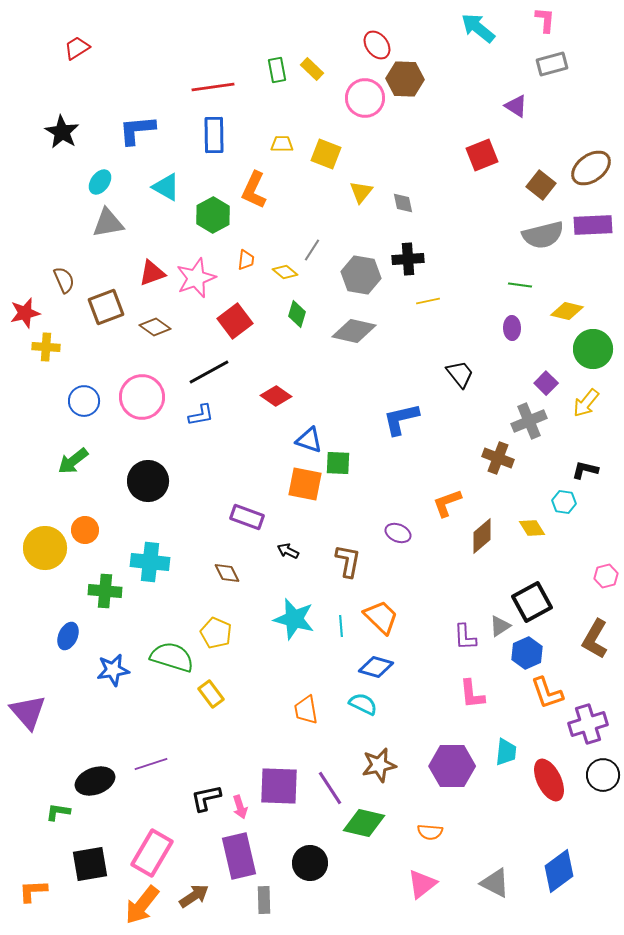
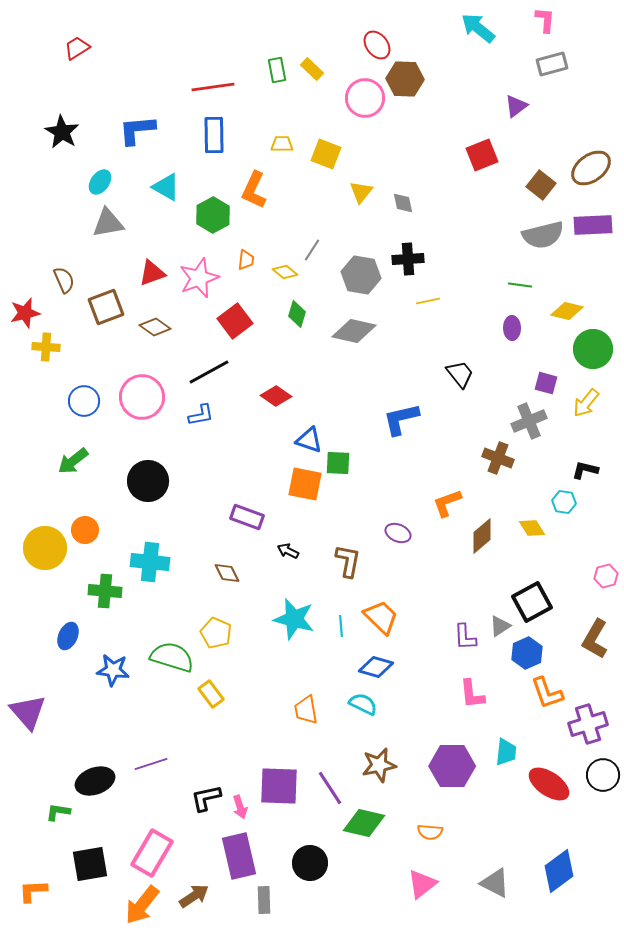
purple triangle at (516, 106): rotated 50 degrees clockwise
pink star at (196, 278): moved 3 px right
purple square at (546, 383): rotated 30 degrees counterclockwise
blue star at (113, 670): rotated 16 degrees clockwise
red ellipse at (549, 780): moved 4 px down; rotated 30 degrees counterclockwise
